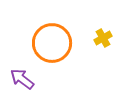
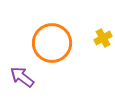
purple arrow: moved 2 px up
